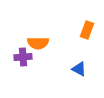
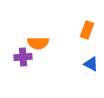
blue triangle: moved 12 px right, 5 px up
